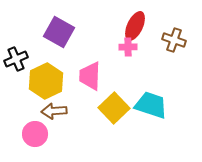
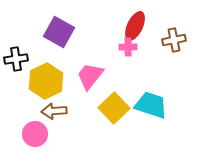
brown cross: rotated 30 degrees counterclockwise
black cross: rotated 15 degrees clockwise
pink trapezoid: rotated 36 degrees clockwise
